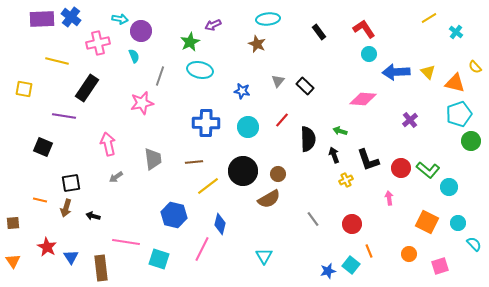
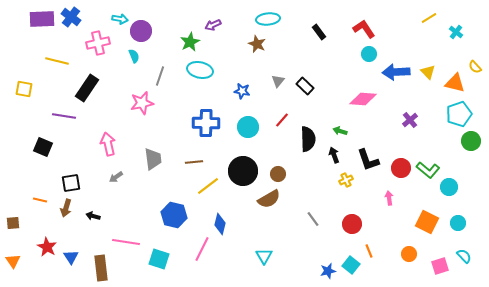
cyan semicircle at (474, 244): moved 10 px left, 12 px down
